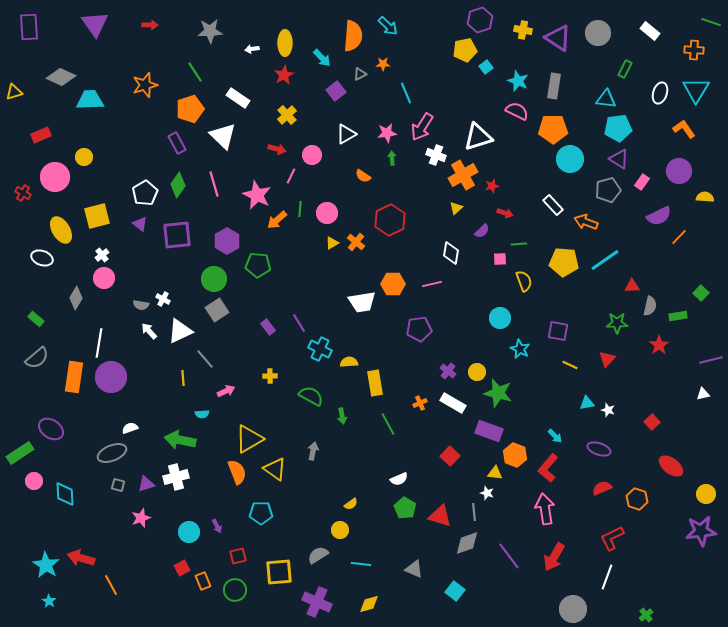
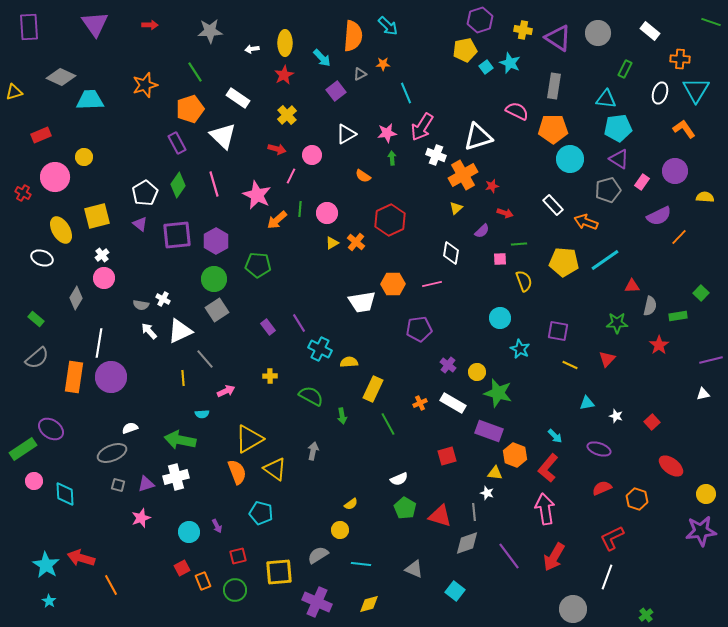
orange cross at (694, 50): moved 14 px left, 9 px down
cyan star at (518, 81): moved 8 px left, 18 px up
purple circle at (679, 171): moved 4 px left
purple hexagon at (227, 241): moved 11 px left
purple cross at (448, 371): moved 6 px up
yellow rectangle at (375, 383): moved 2 px left, 6 px down; rotated 35 degrees clockwise
white star at (608, 410): moved 8 px right, 6 px down
green rectangle at (20, 453): moved 3 px right, 4 px up
red square at (450, 456): moved 3 px left; rotated 30 degrees clockwise
cyan pentagon at (261, 513): rotated 15 degrees clockwise
